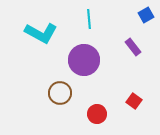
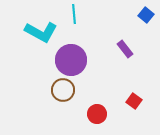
blue square: rotated 21 degrees counterclockwise
cyan line: moved 15 px left, 5 px up
cyan L-shape: moved 1 px up
purple rectangle: moved 8 px left, 2 px down
purple circle: moved 13 px left
brown circle: moved 3 px right, 3 px up
